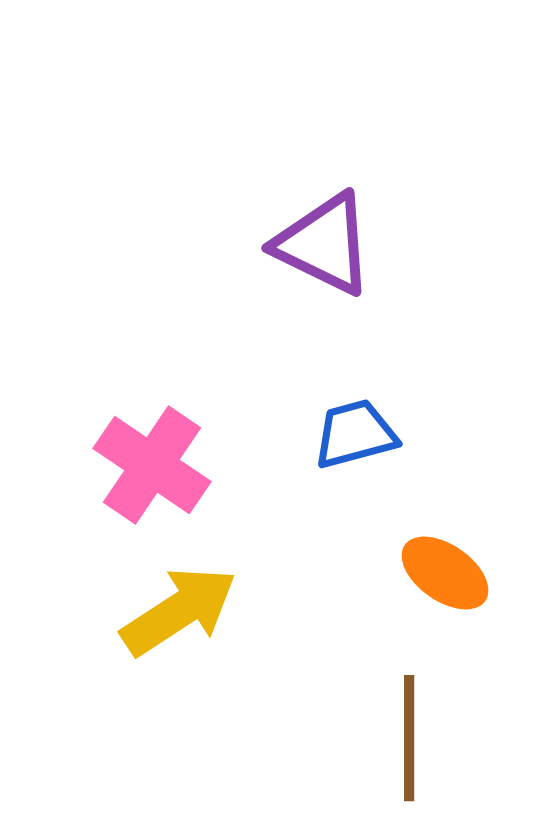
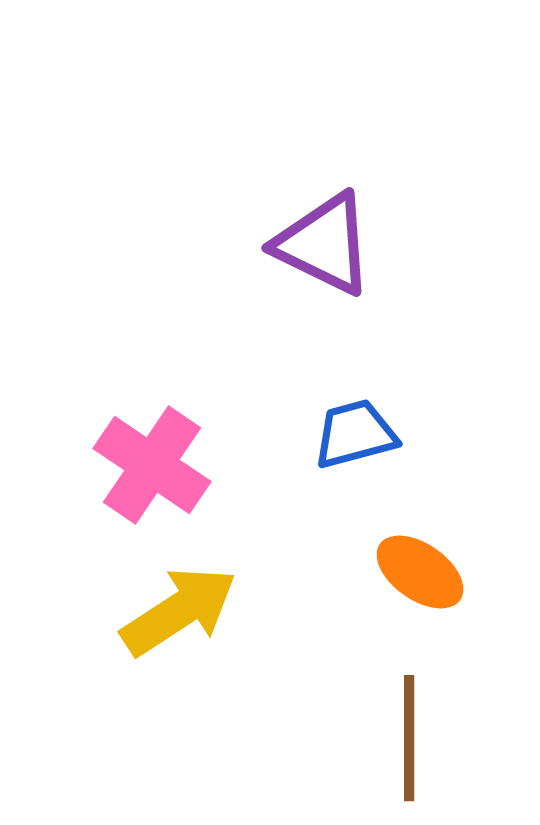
orange ellipse: moved 25 px left, 1 px up
